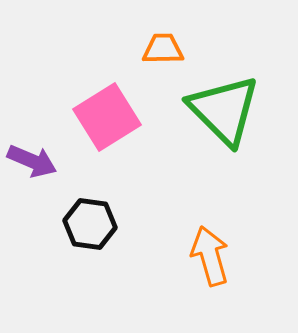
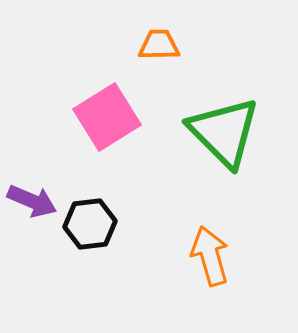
orange trapezoid: moved 4 px left, 4 px up
green triangle: moved 22 px down
purple arrow: moved 40 px down
black hexagon: rotated 15 degrees counterclockwise
